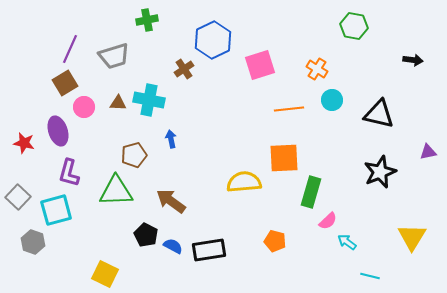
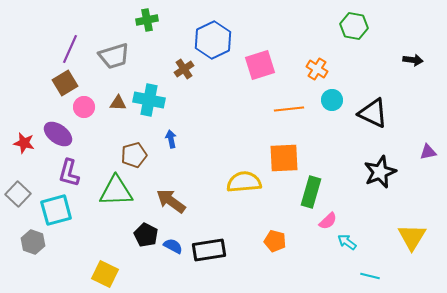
black triangle: moved 6 px left, 1 px up; rotated 12 degrees clockwise
purple ellipse: moved 3 px down; rotated 36 degrees counterclockwise
gray square: moved 3 px up
